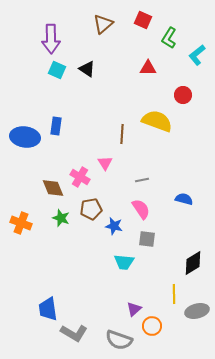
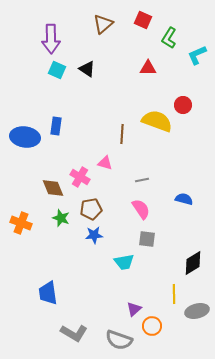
cyan L-shape: rotated 15 degrees clockwise
red circle: moved 10 px down
pink triangle: rotated 42 degrees counterclockwise
blue star: moved 20 px left, 9 px down; rotated 18 degrees counterclockwise
cyan trapezoid: rotated 15 degrees counterclockwise
blue trapezoid: moved 16 px up
